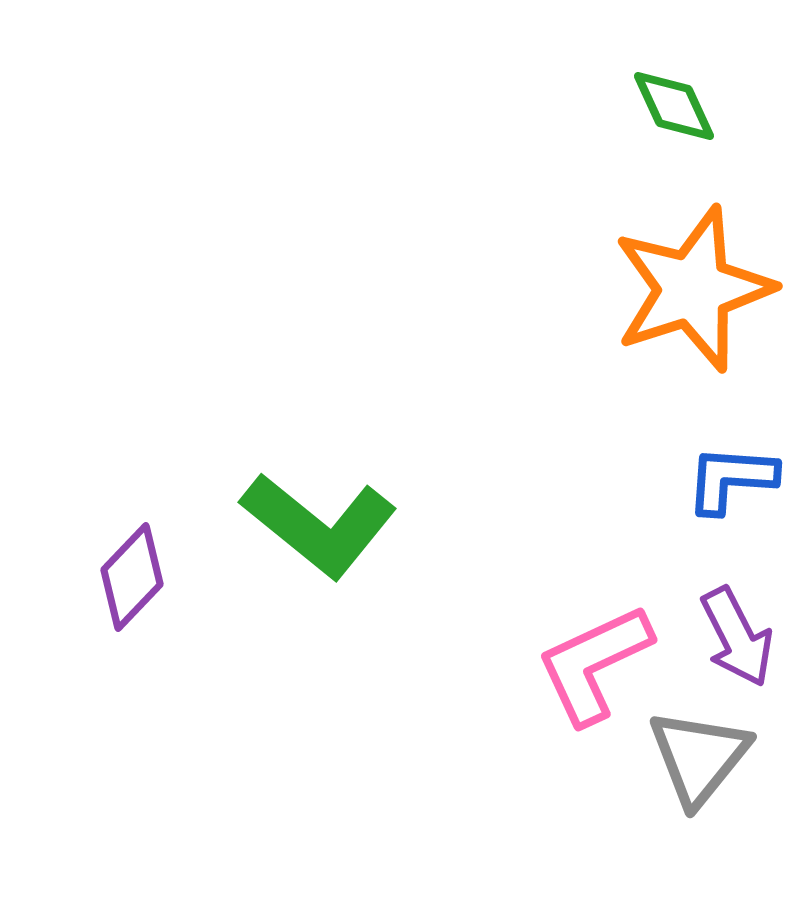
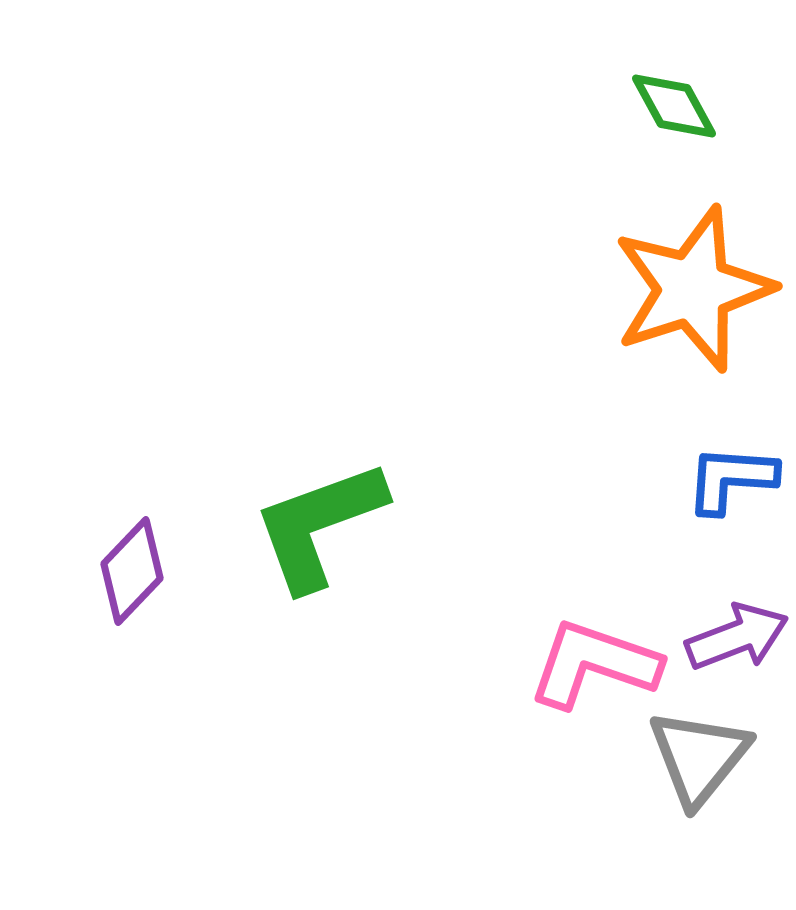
green diamond: rotated 4 degrees counterclockwise
green L-shape: rotated 121 degrees clockwise
purple diamond: moved 6 px up
purple arrow: rotated 84 degrees counterclockwise
pink L-shape: rotated 44 degrees clockwise
